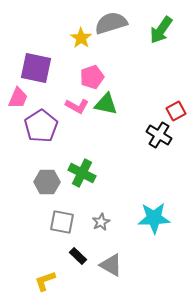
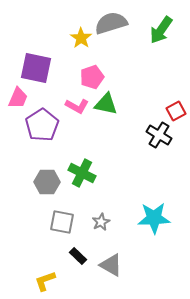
purple pentagon: moved 1 px right, 1 px up
